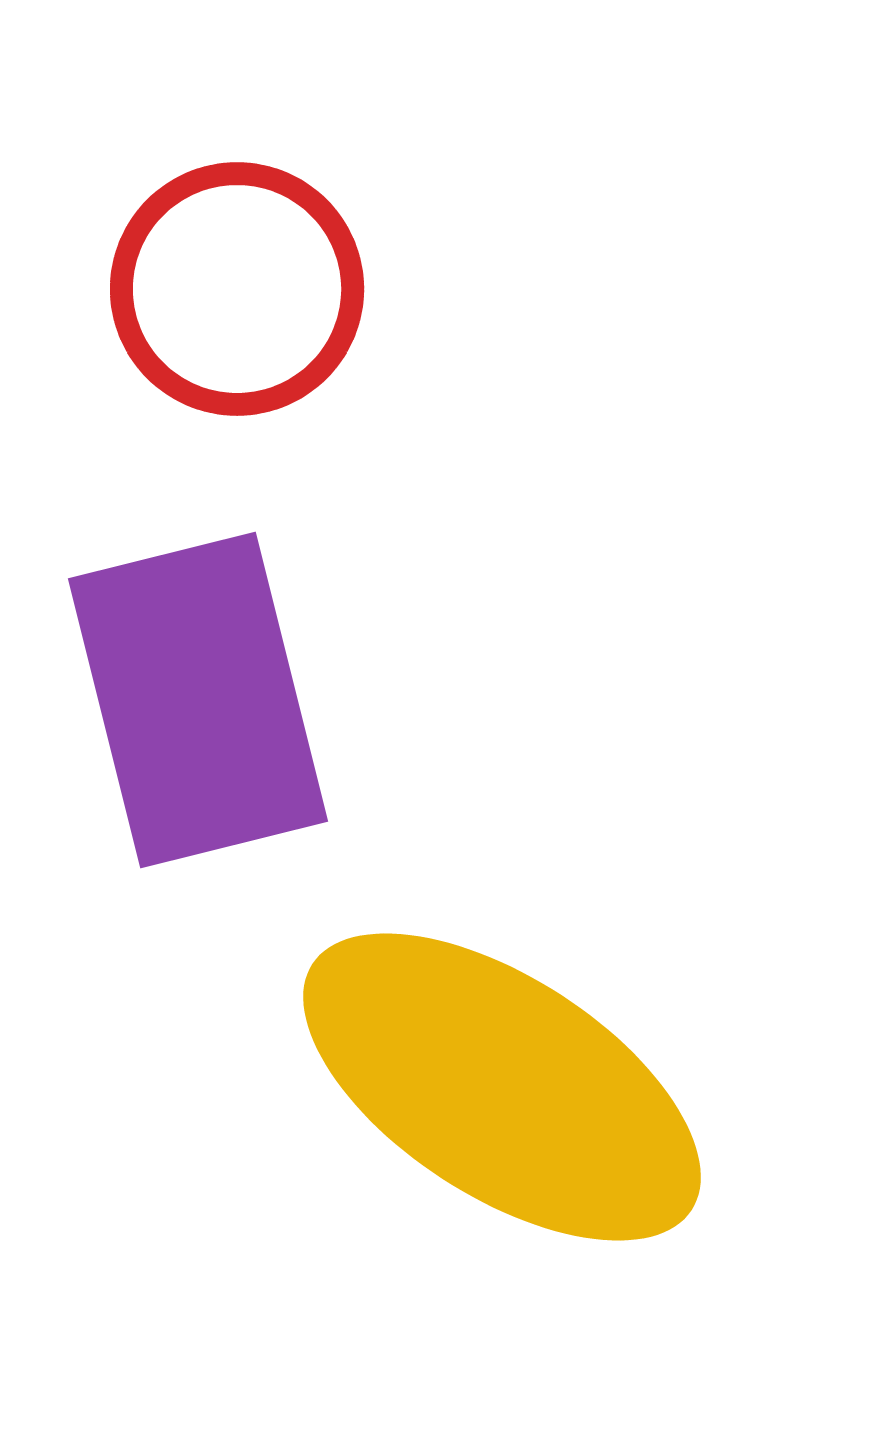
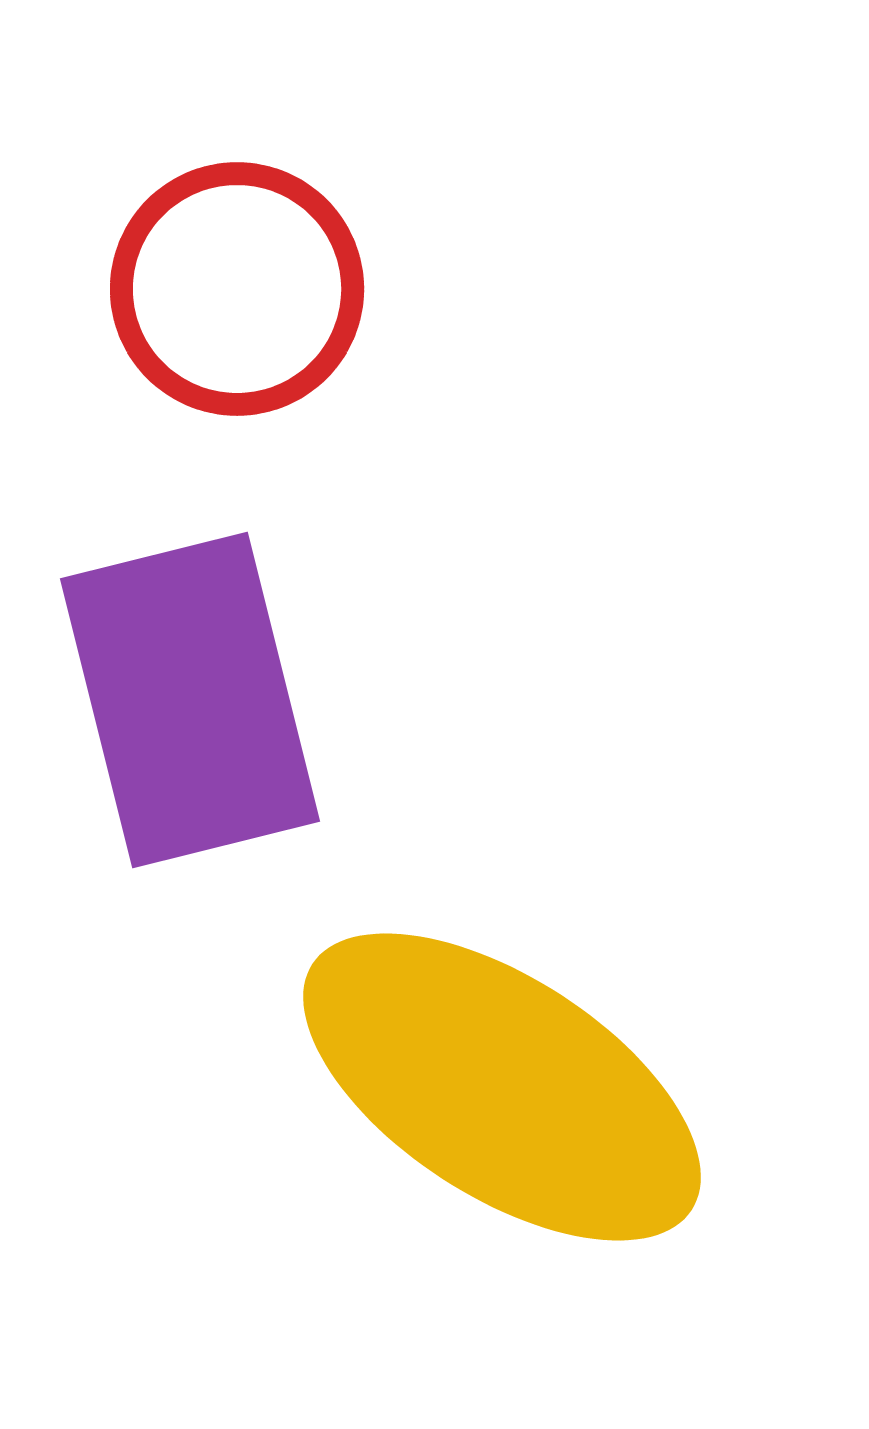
purple rectangle: moved 8 px left
